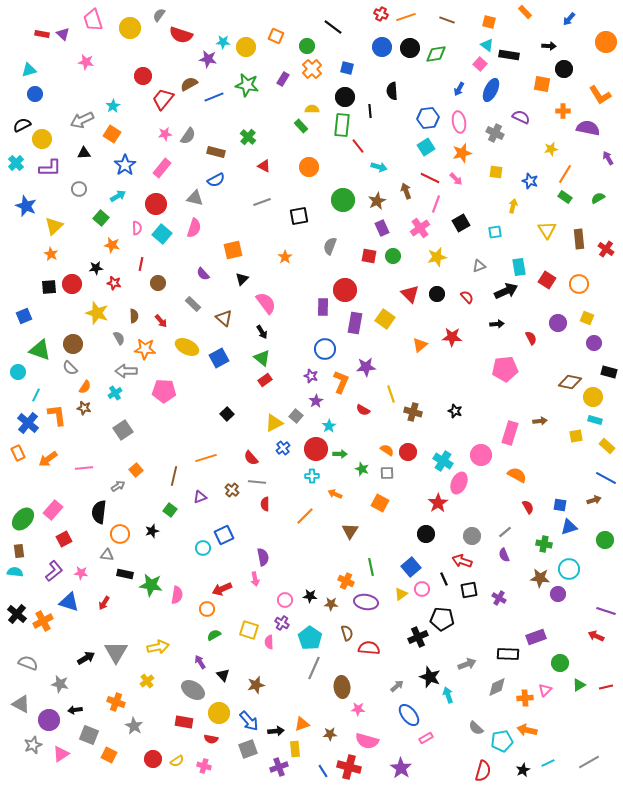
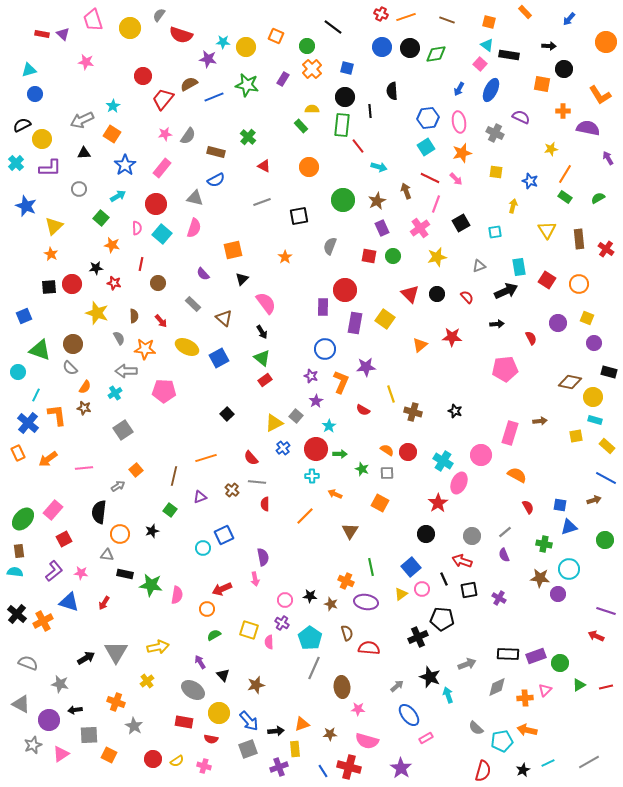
brown star at (331, 604): rotated 16 degrees clockwise
purple rectangle at (536, 637): moved 19 px down
gray square at (89, 735): rotated 24 degrees counterclockwise
